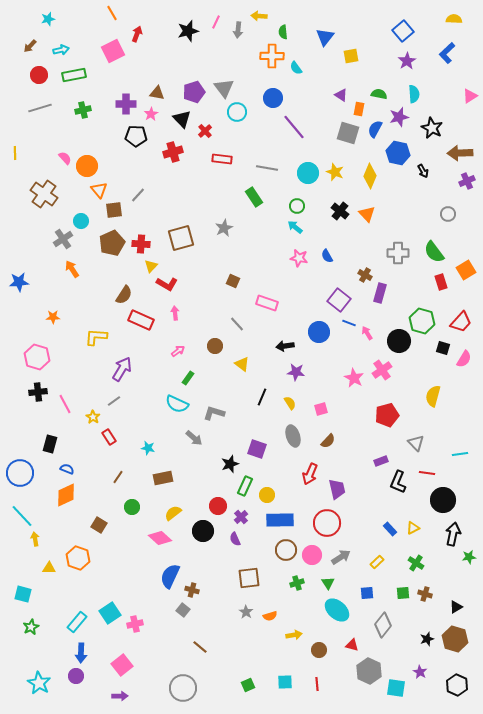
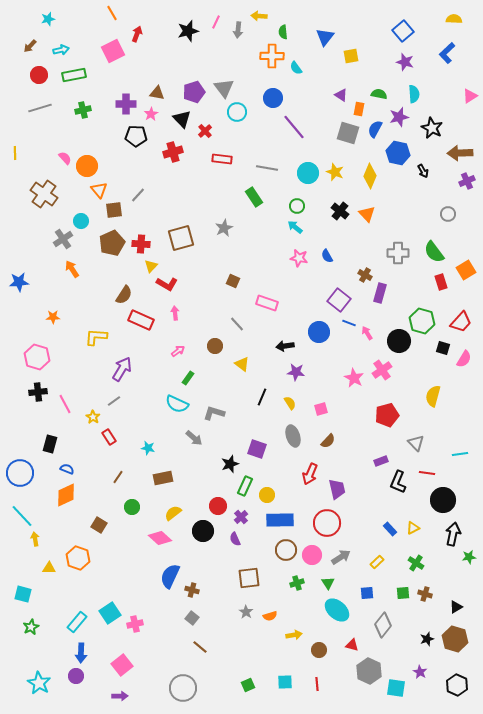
purple star at (407, 61): moved 2 px left, 1 px down; rotated 24 degrees counterclockwise
gray square at (183, 610): moved 9 px right, 8 px down
